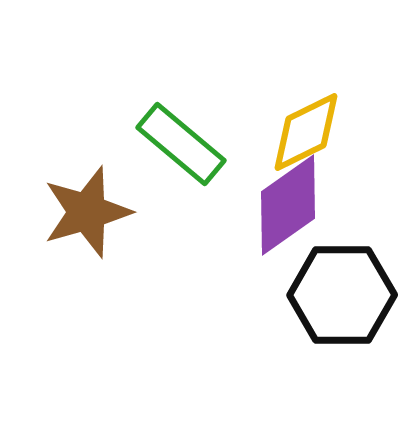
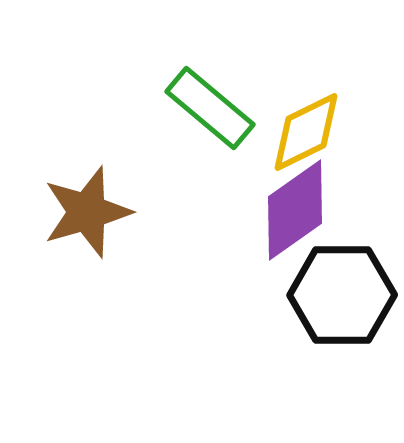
green rectangle: moved 29 px right, 36 px up
purple diamond: moved 7 px right, 5 px down
